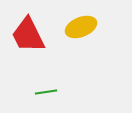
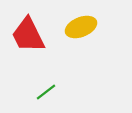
green line: rotated 30 degrees counterclockwise
